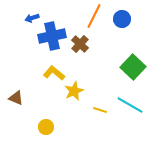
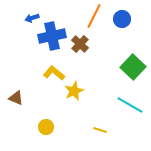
yellow line: moved 20 px down
